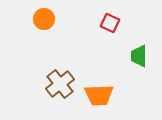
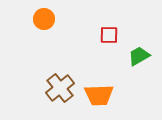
red square: moved 1 px left, 12 px down; rotated 24 degrees counterclockwise
green trapezoid: rotated 60 degrees clockwise
brown cross: moved 4 px down
